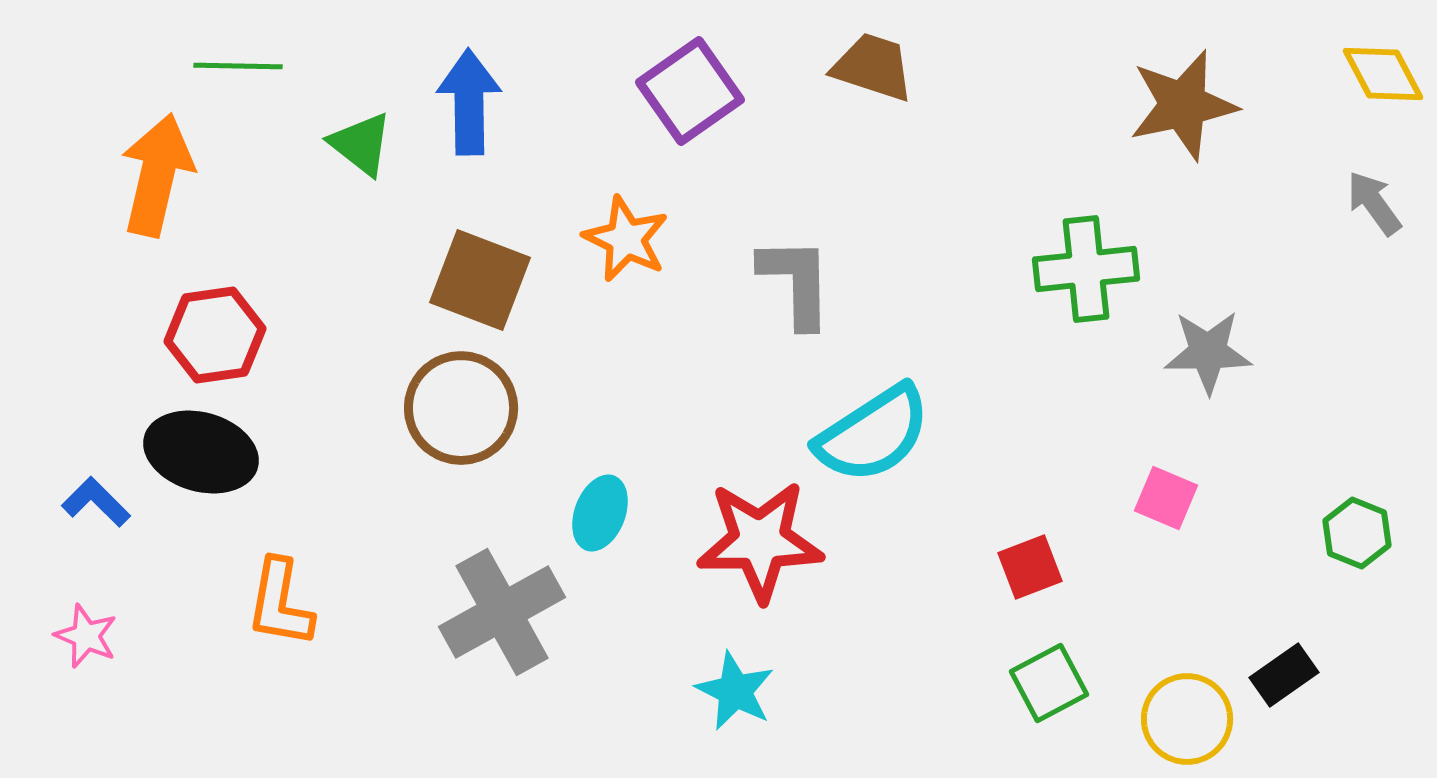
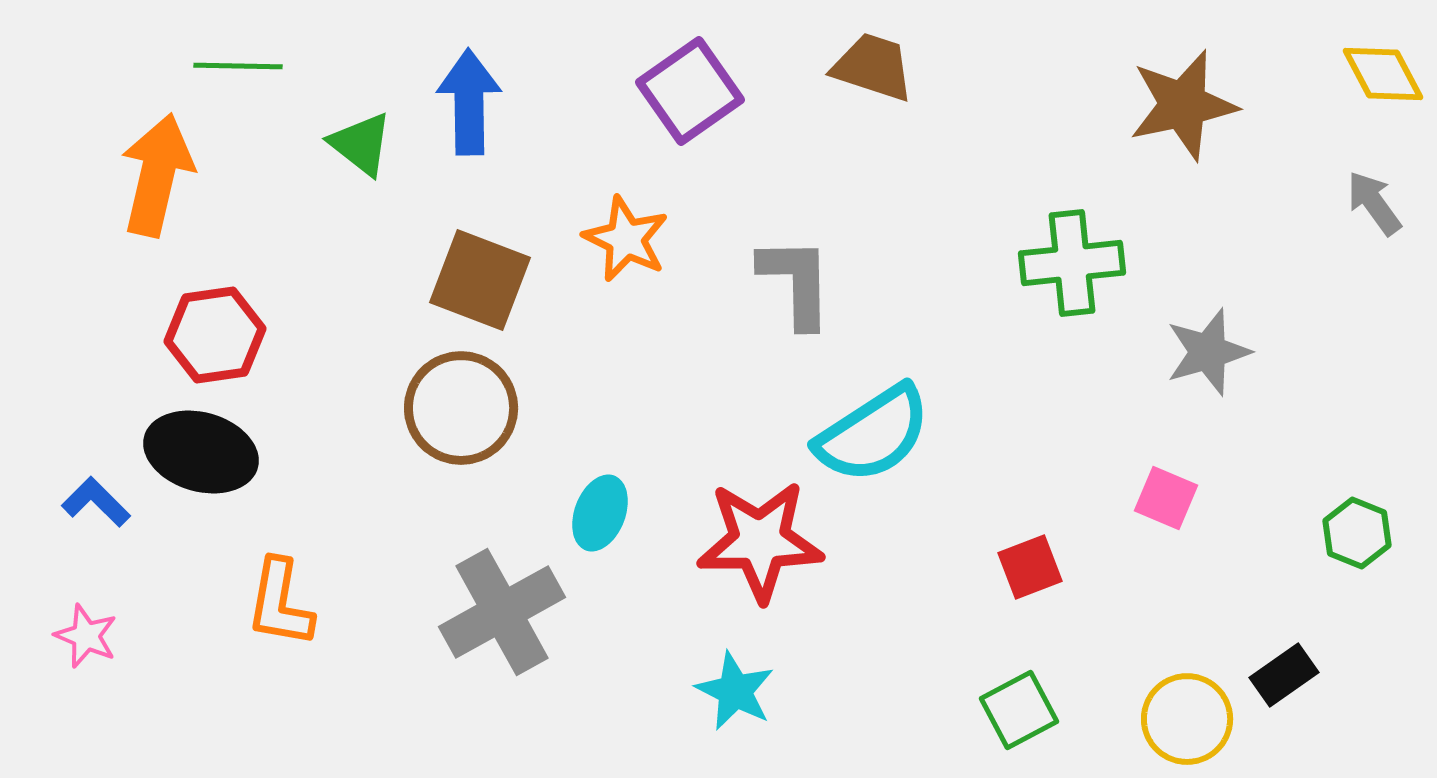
green cross: moved 14 px left, 6 px up
gray star: rotated 16 degrees counterclockwise
green square: moved 30 px left, 27 px down
